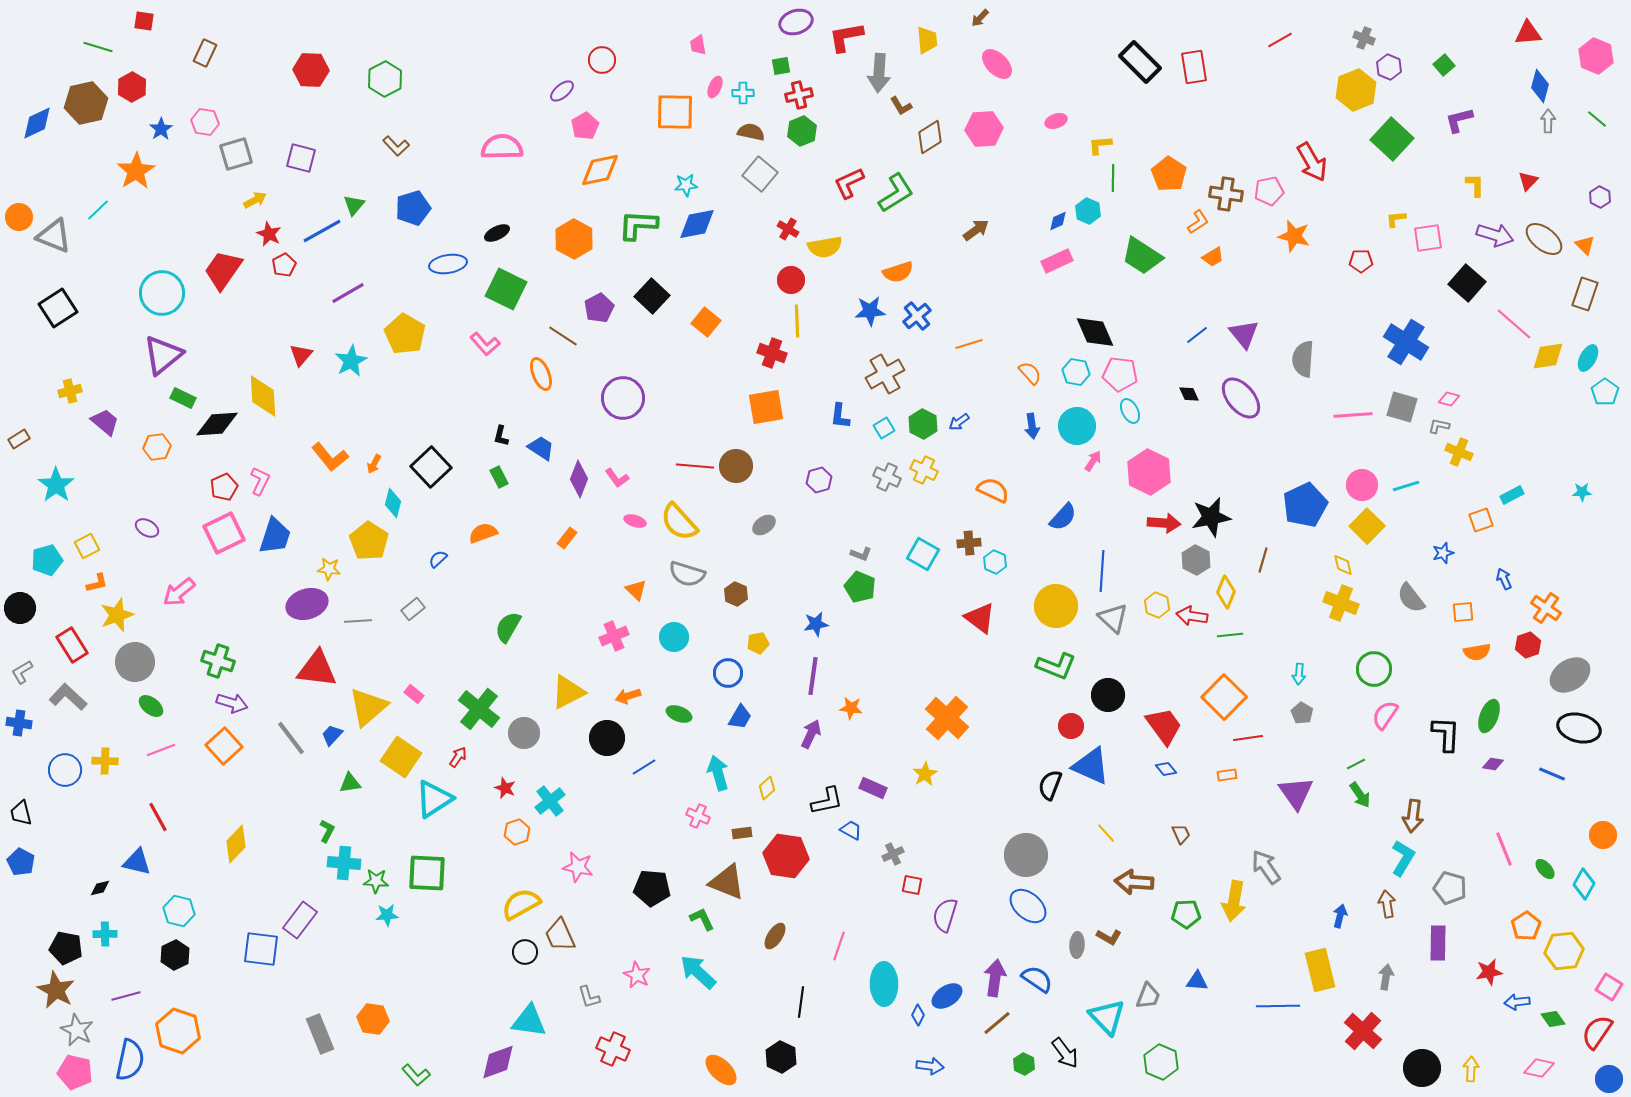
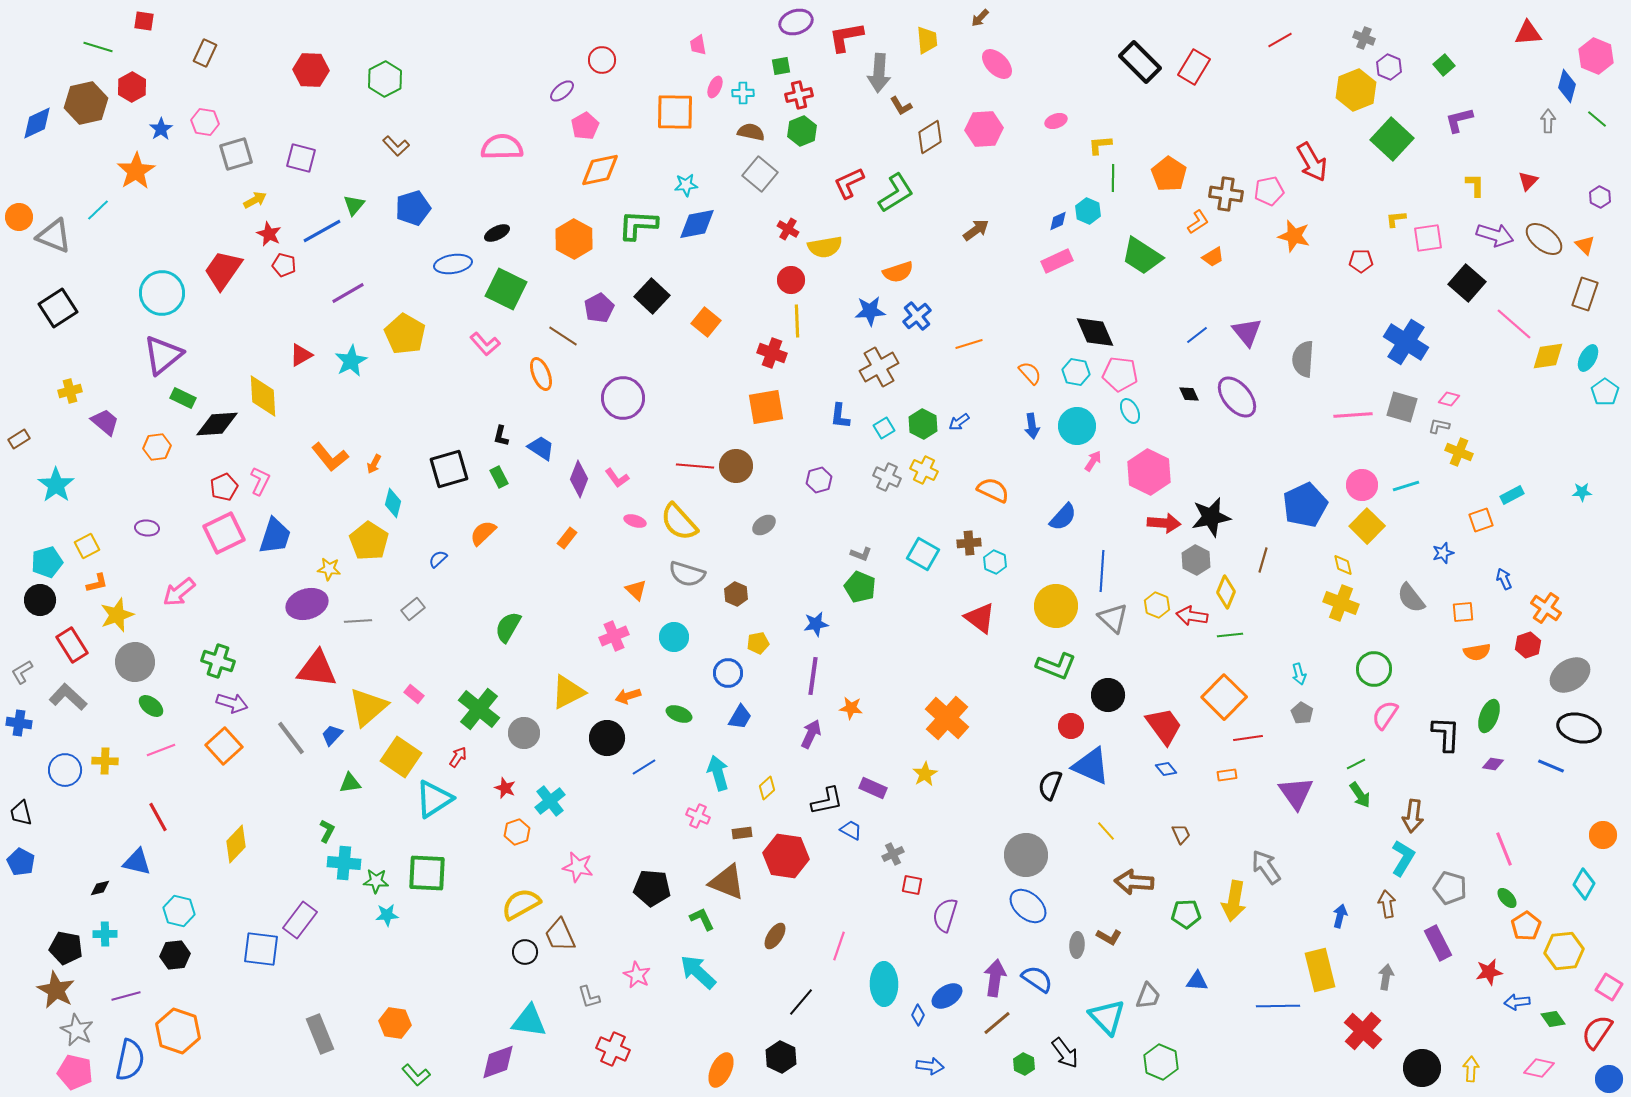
red rectangle at (1194, 67): rotated 40 degrees clockwise
blue diamond at (1540, 86): moved 27 px right
blue ellipse at (448, 264): moved 5 px right
red pentagon at (284, 265): rotated 30 degrees counterclockwise
purple triangle at (1244, 334): moved 3 px right, 2 px up
red triangle at (301, 355): rotated 20 degrees clockwise
brown cross at (885, 374): moved 6 px left, 7 px up
purple ellipse at (1241, 398): moved 4 px left, 1 px up
black square at (431, 467): moved 18 px right, 2 px down; rotated 27 degrees clockwise
purple ellipse at (147, 528): rotated 25 degrees counterclockwise
orange semicircle at (483, 533): rotated 24 degrees counterclockwise
cyan pentagon at (47, 560): moved 2 px down
black circle at (20, 608): moved 20 px right, 8 px up
cyan arrow at (1299, 674): rotated 20 degrees counterclockwise
blue line at (1552, 774): moved 1 px left, 8 px up
yellow line at (1106, 833): moved 2 px up
green ellipse at (1545, 869): moved 38 px left, 29 px down
purple rectangle at (1438, 943): rotated 28 degrees counterclockwise
black hexagon at (175, 955): rotated 20 degrees clockwise
black line at (801, 1002): rotated 32 degrees clockwise
orange hexagon at (373, 1019): moved 22 px right, 4 px down
orange ellipse at (721, 1070): rotated 72 degrees clockwise
